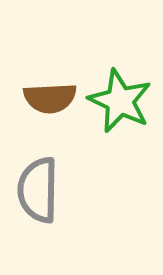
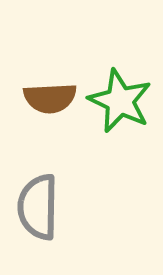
gray semicircle: moved 17 px down
